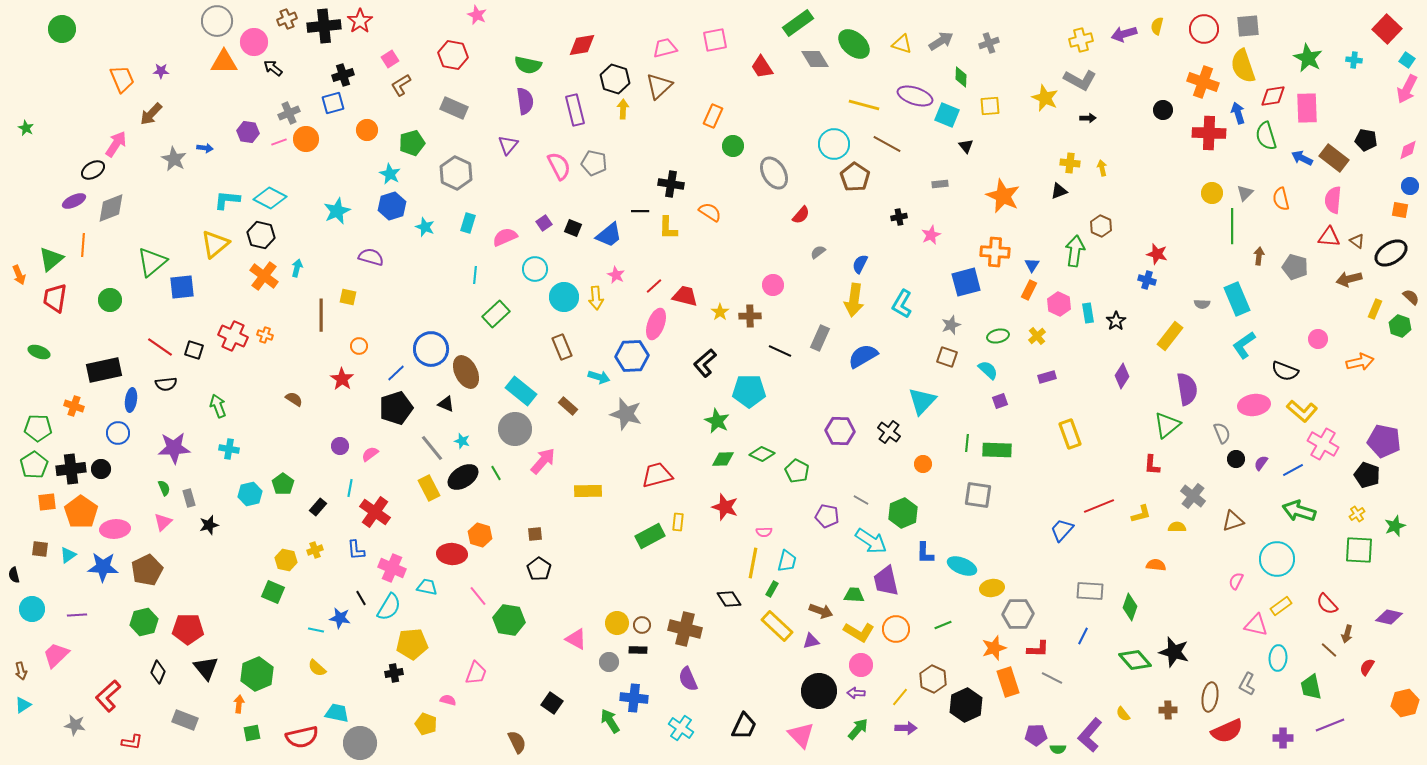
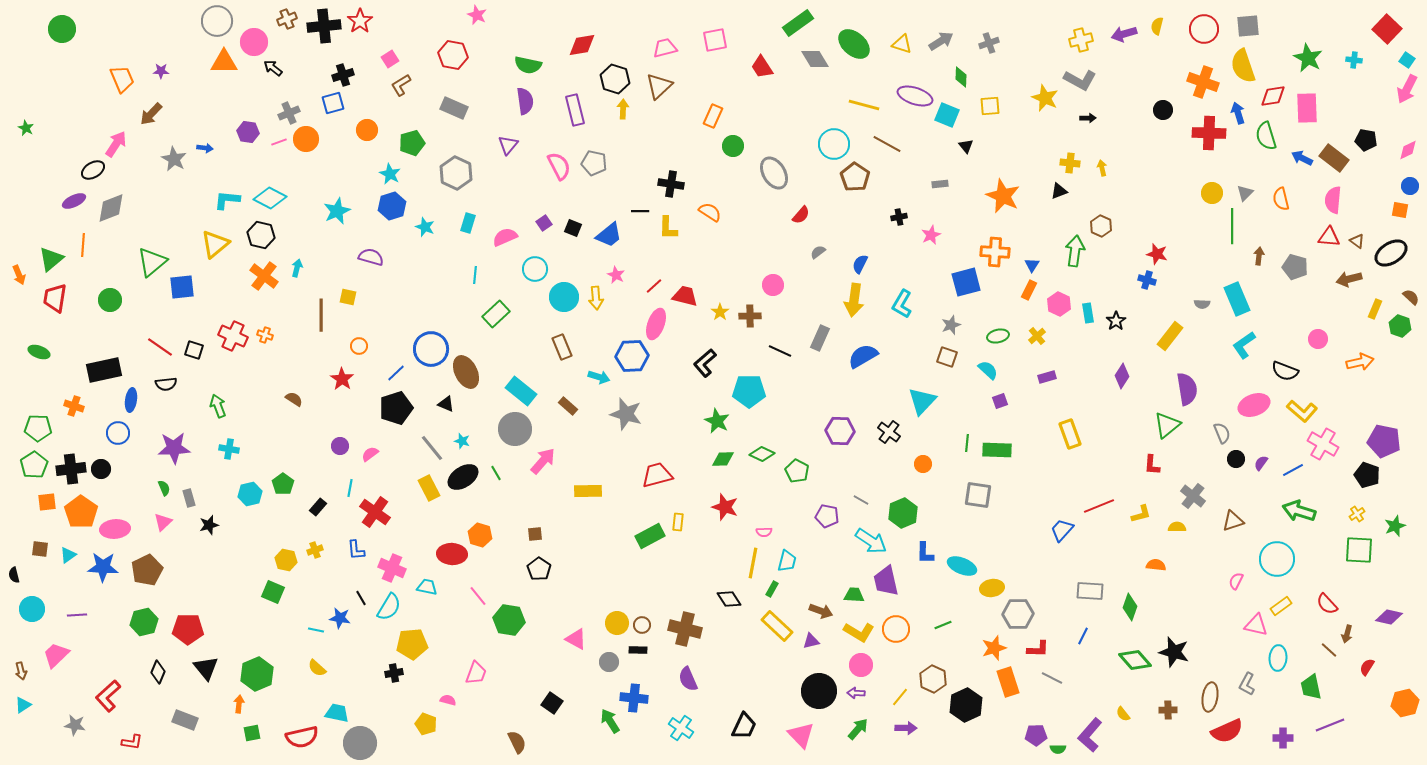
pink ellipse at (1254, 405): rotated 12 degrees counterclockwise
